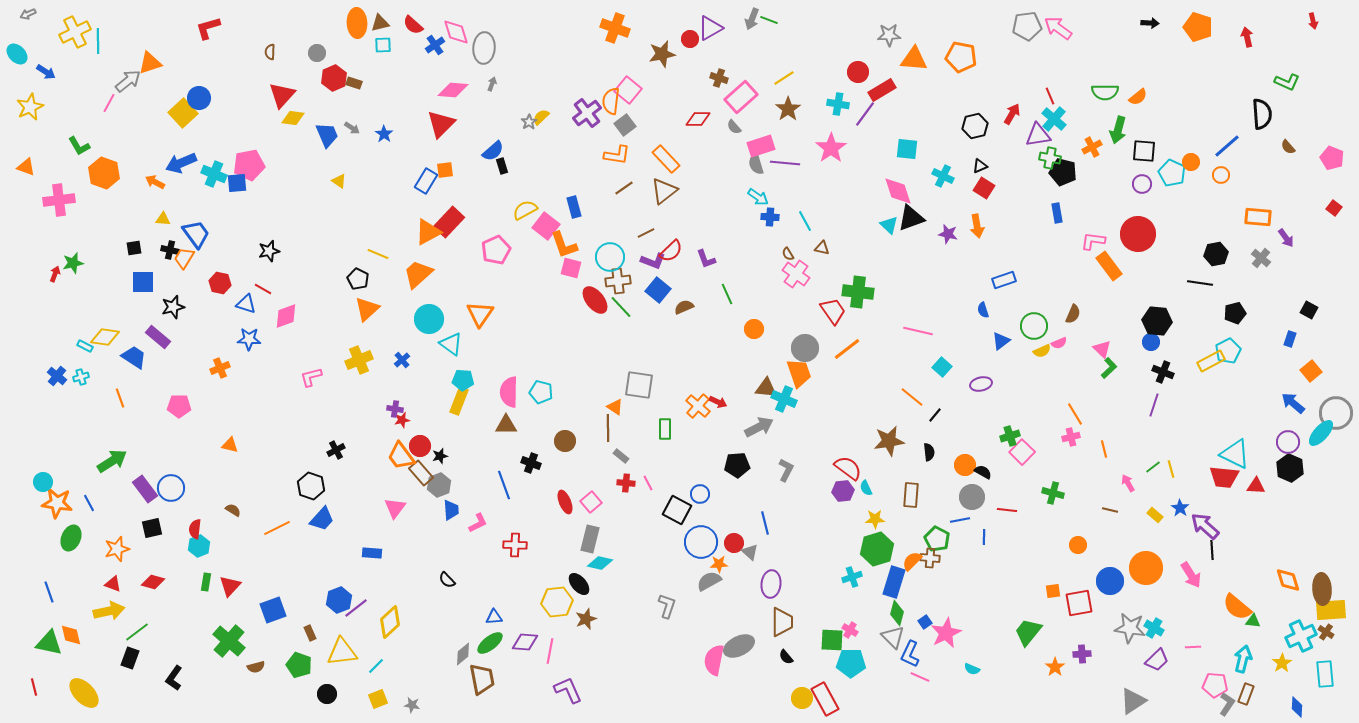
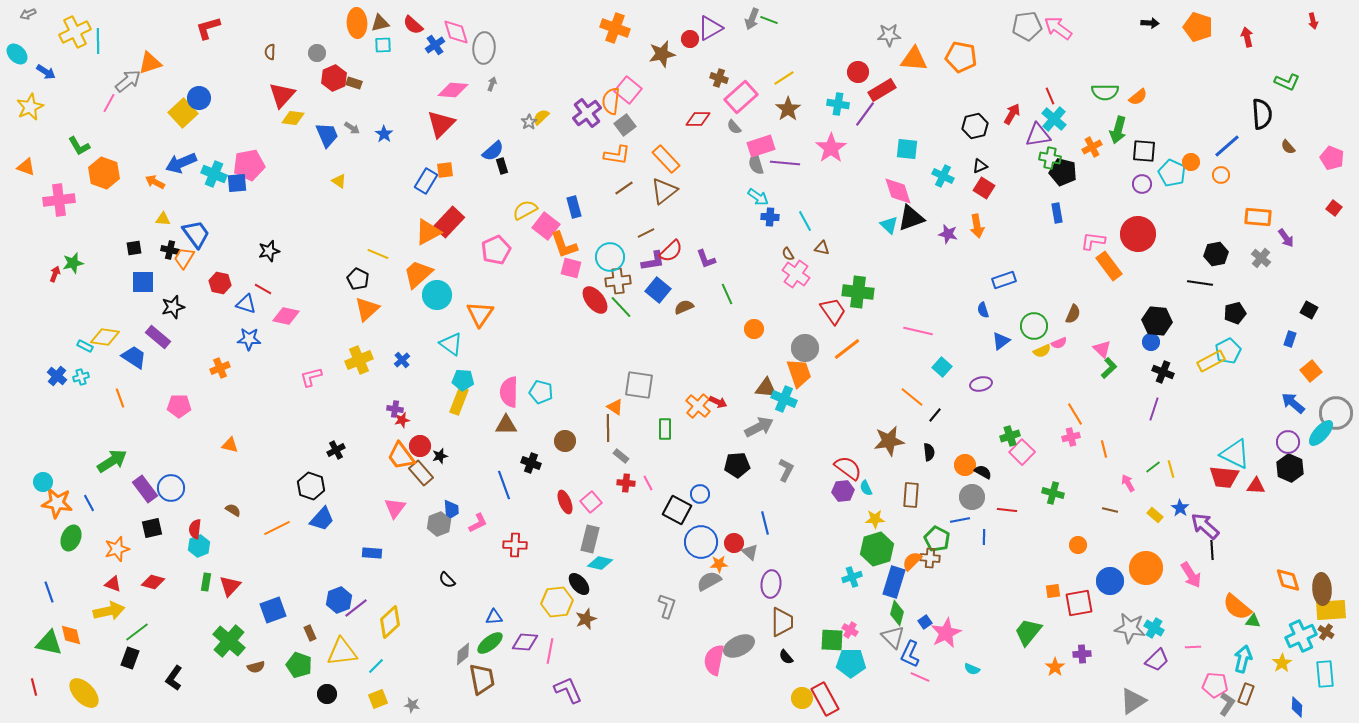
purple L-shape at (653, 261): rotated 30 degrees counterclockwise
pink diamond at (286, 316): rotated 32 degrees clockwise
cyan circle at (429, 319): moved 8 px right, 24 px up
purple line at (1154, 405): moved 4 px down
gray hexagon at (439, 485): moved 39 px down
